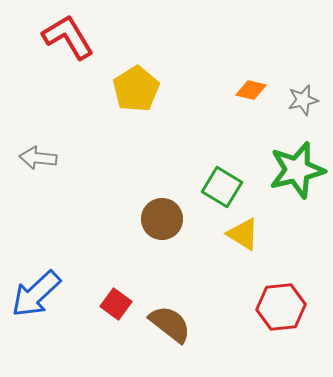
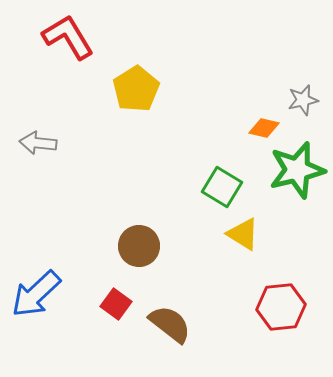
orange diamond: moved 13 px right, 38 px down
gray arrow: moved 15 px up
brown circle: moved 23 px left, 27 px down
